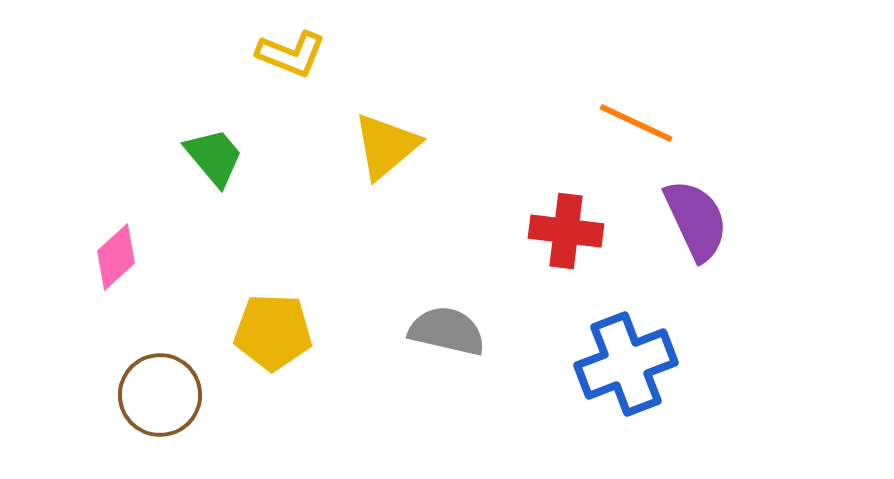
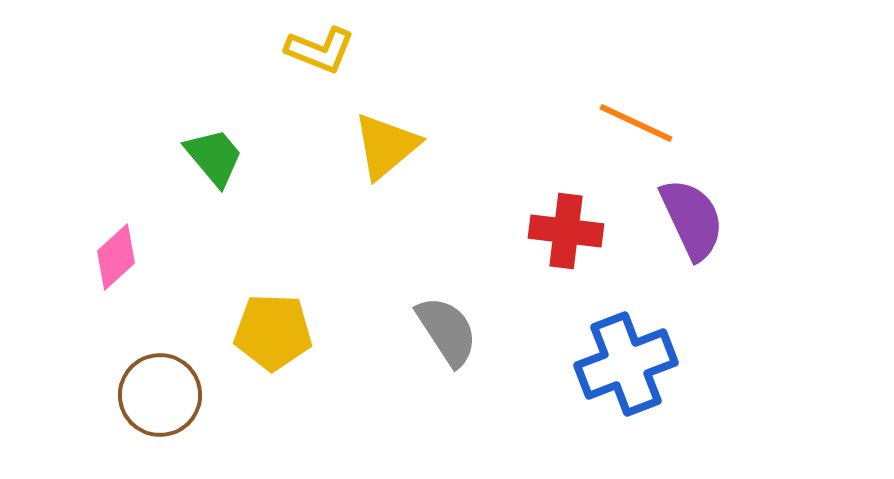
yellow L-shape: moved 29 px right, 4 px up
purple semicircle: moved 4 px left, 1 px up
gray semicircle: rotated 44 degrees clockwise
